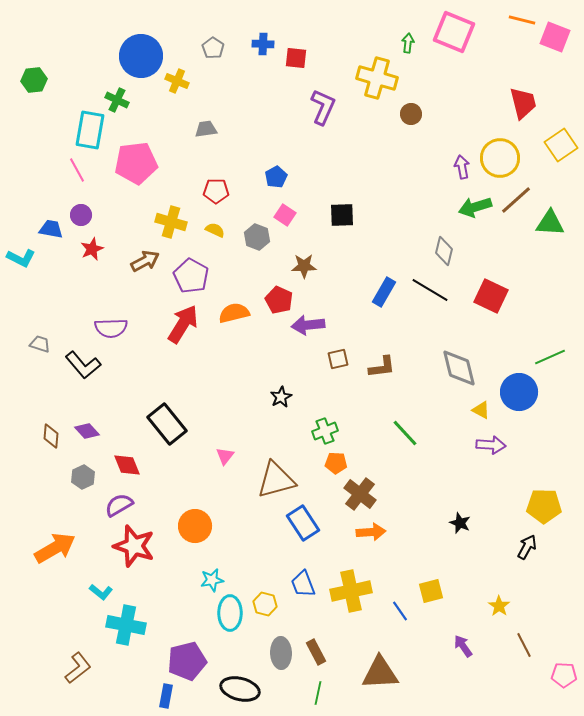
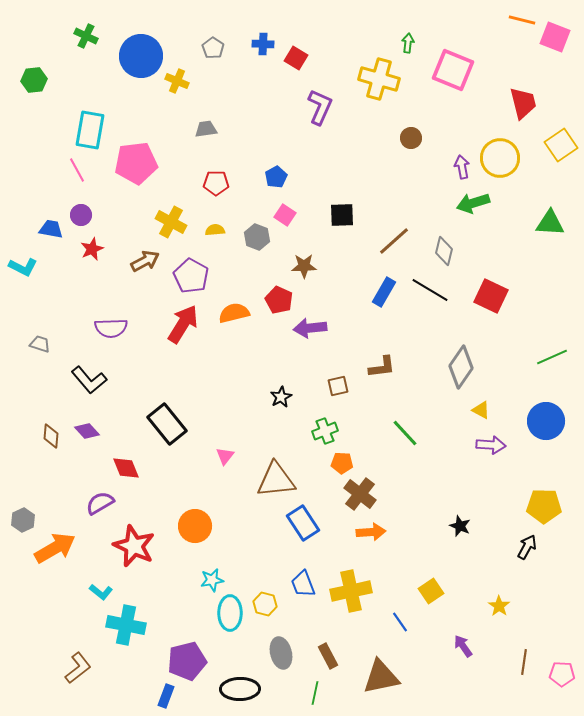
pink square at (454, 32): moved 1 px left, 38 px down
red square at (296, 58): rotated 25 degrees clockwise
yellow cross at (377, 78): moved 2 px right, 1 px down
green cross at (117, 100): moved 31 px left, 64 px up
purple L-shape at (323, 107): moved 3 px left
brown circle at (411, 114): moved 24 px down
red pentagon at (216, 191): moved 8 px up
brown line at (516, 200): moved 122 px left, 41 px down
green arrow at (475, 207): moved 2 px left, 4 px up
yellow cross at (171, 222): rotated 12 degrees clockwise
yellow semicircle at (215, 230): rotated 30 degrees counterclockwise
cyan L-shape at (21, 258): moved 2 px right, 9 px down
purple arrow at (308, 325): moved 2 px right, 3 px down
green line at (550, 357): moved 2 px right
brown square at (338, 359): moved 27 px down
black L-shape at (83, 365): moved 6 px right, 15 px down
gray diamond at (459, 368): moved 2 px right, 1 px up; rotated 48 degrees clockwise
blue circle at (519, 392): moved 27 px right, 29 px down
orange pentagon at (336, 463): moved 6 px right
red diamond at (127, 465): moved 1 px left, 3 px down
gray hexagon at (83, 477): moved 60 px left, 43 px down
brown triangle at (276, 480): rotated 9 degrees clockwise
purple semicircle at (119, 505): moved 19 px left, 2 px up
black star at (460, 523): moved 3 px down
red star at (134, 546): rotated 6 degrees clockwise
yellow square at (431, 591): rotated 20 degrees counterclockwise
blue line at (400, 611): moved 11 px down
brown line at (524, 645): moved 17 px down; rotated 35 degrees clockwise
brown rectangle at (316, 652): moved 12 px right, 4 px down
gray ellipse at (281, 653): rotated 12 degrees counterclockwise
brown triangle at (380, 673): moved 1 px right, 4 px down; rotated 9 degrees counterclockwise
pink pentagon at (564, 675): moved 2 px left, 1 px up
black ellipse at (240, 689): rotated 15 degrees counterclockwise
green line at (318, 693): moved 3 px left
blue rectangle at (166, 696): rotated 10 degrees clockwise
